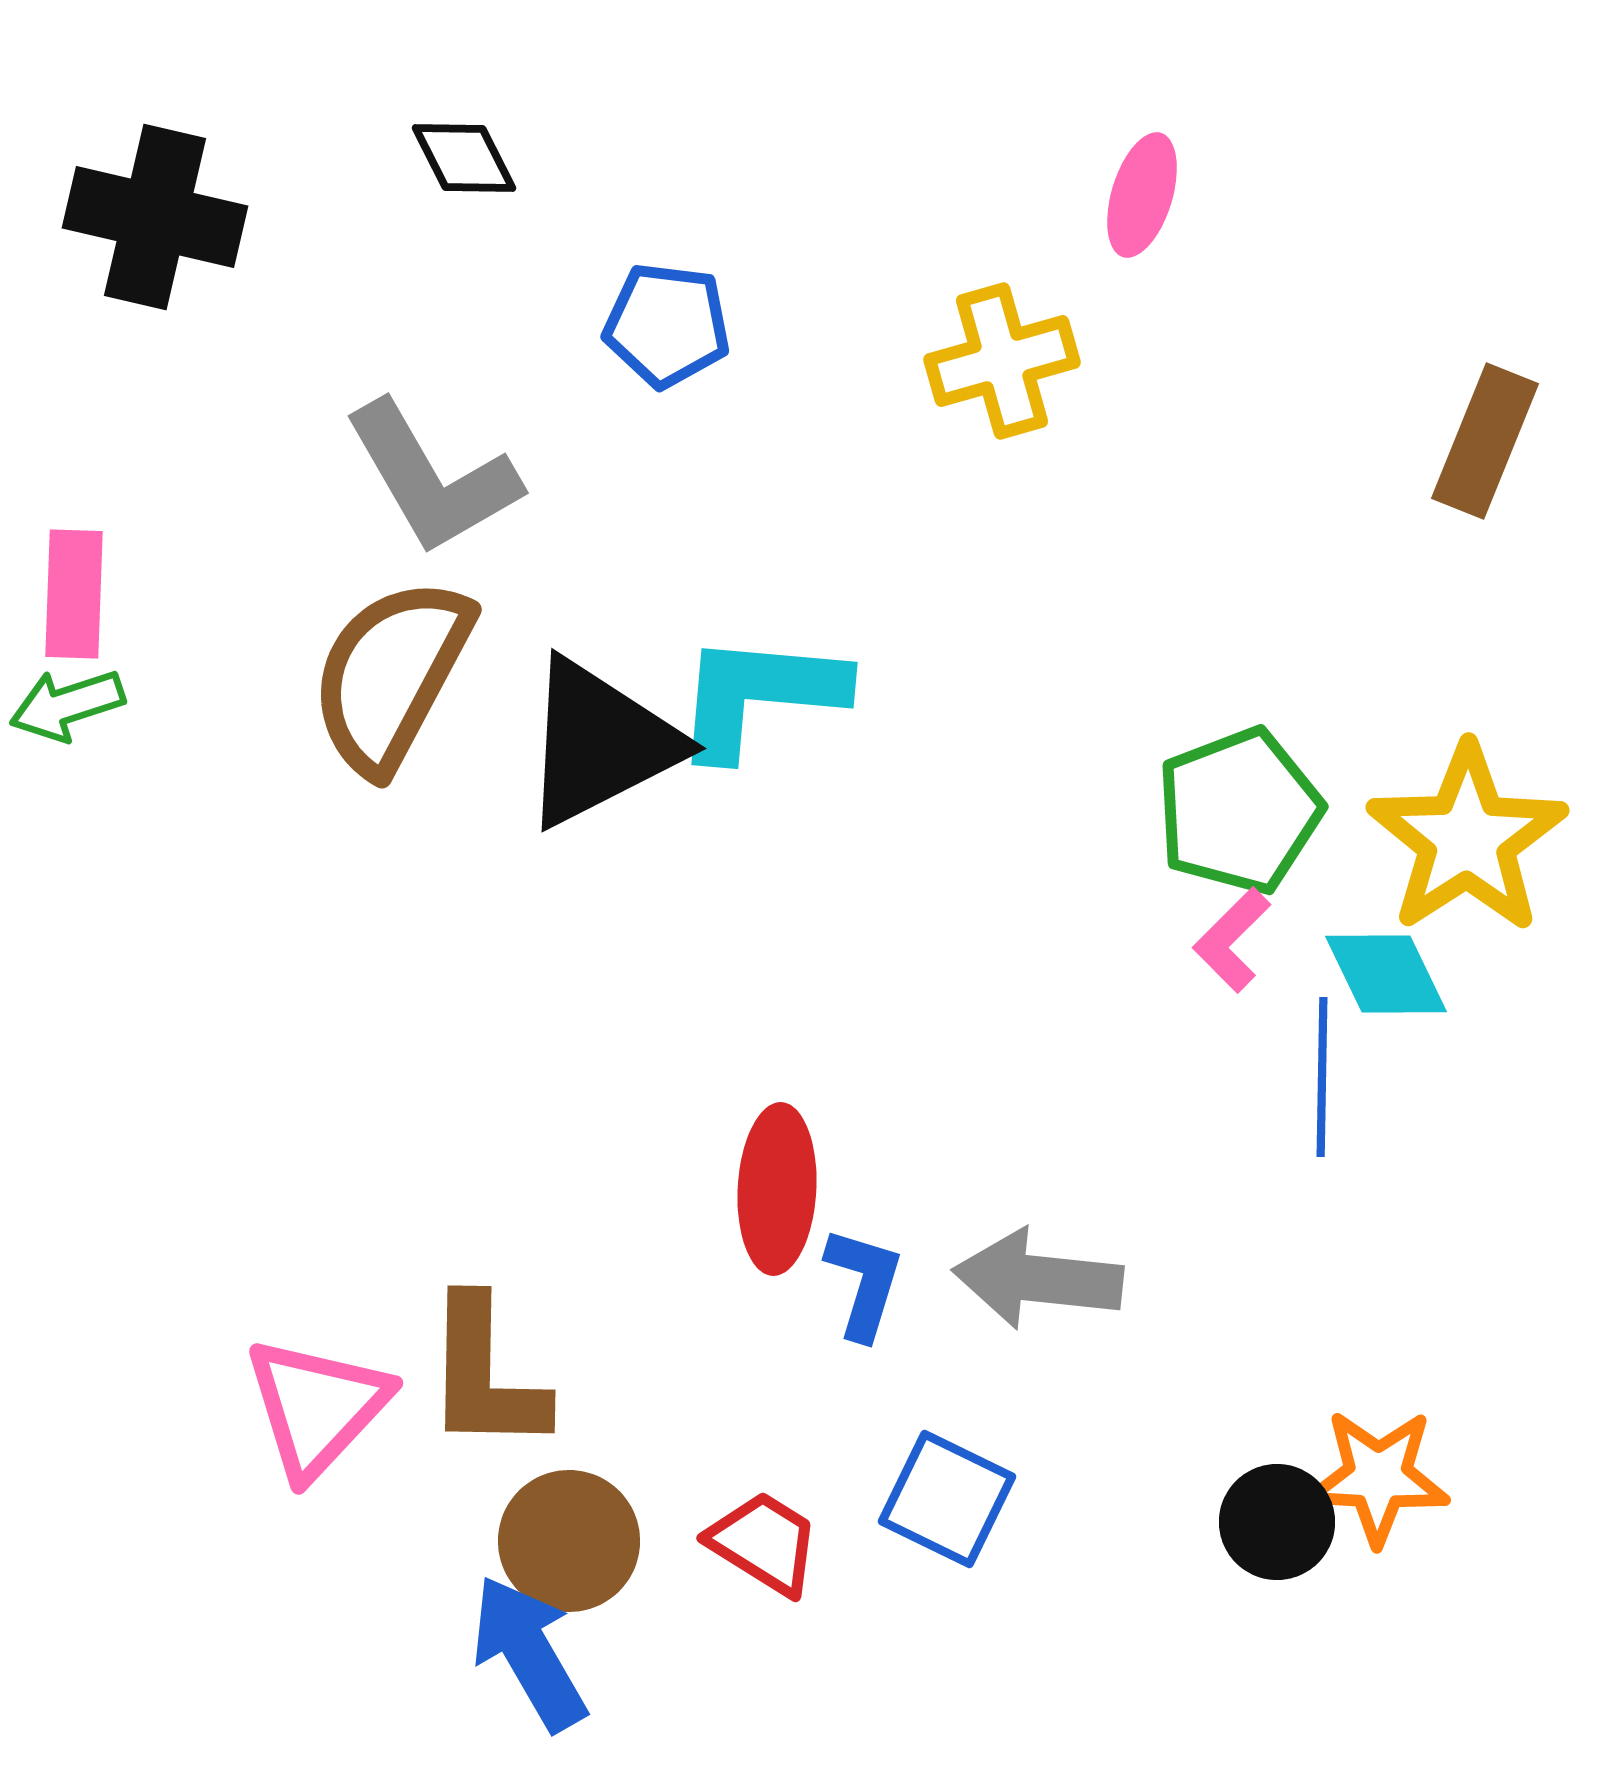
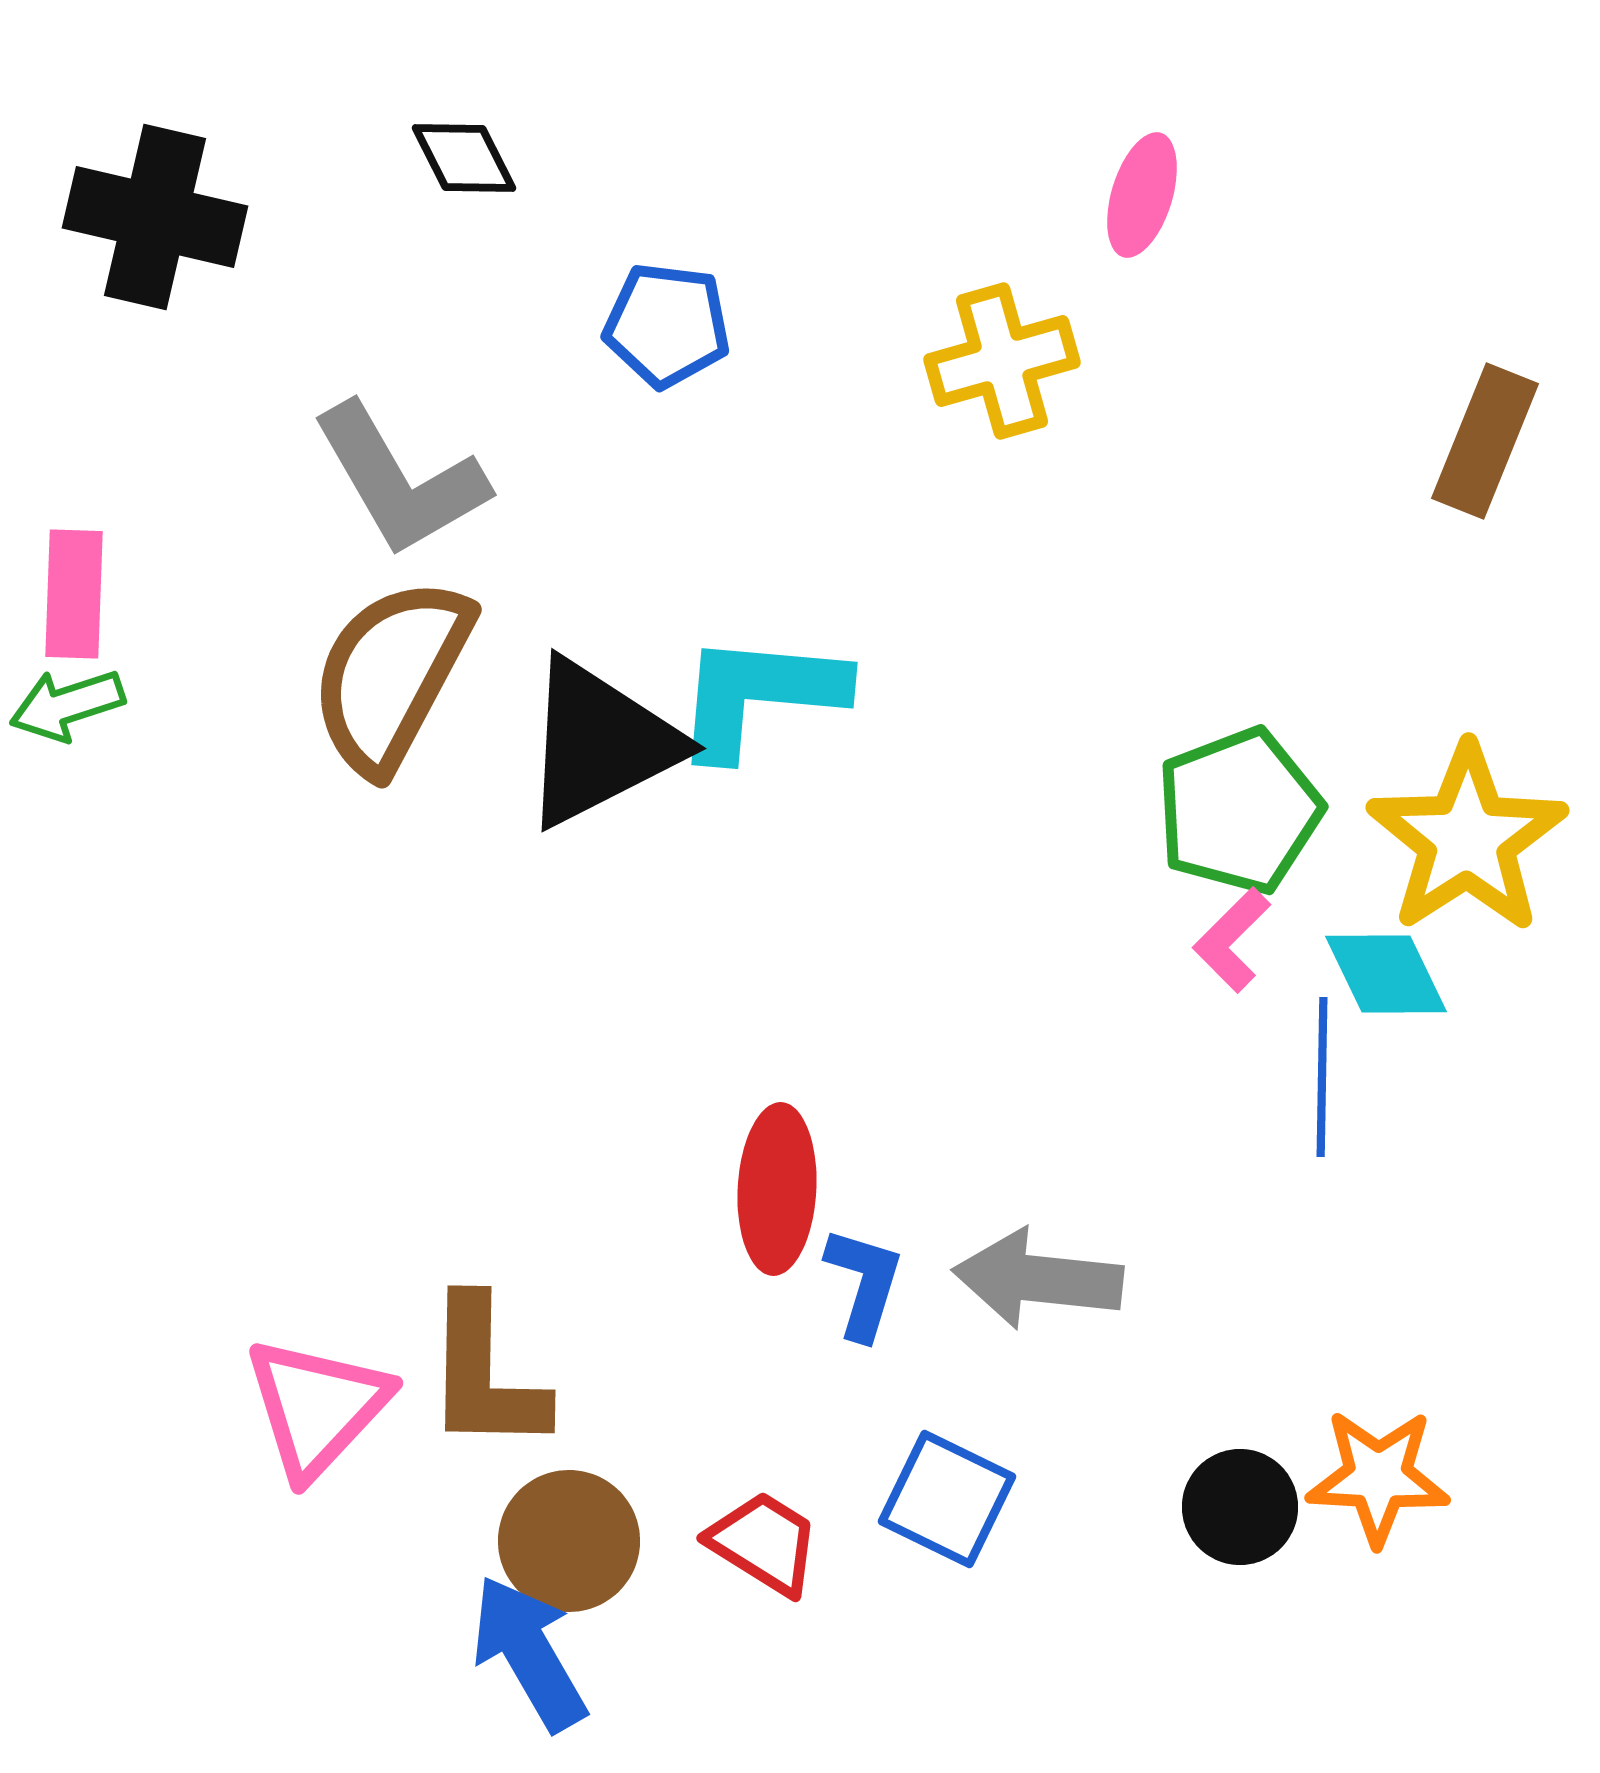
gray L-shape: moved 32 px left, 2 px down
black circle: moved 37 px left, 15 px up
